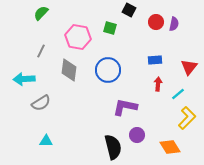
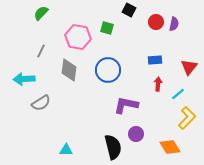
green square: moved 3 px left
purple L-shape: moved 1 px right, 2 px up
purple circle: moved 1 px left, 1 px up
cyan triangle: moved 20 px right, 9 px down
